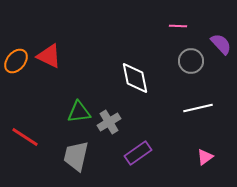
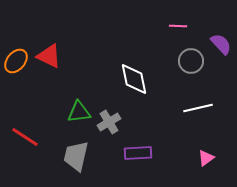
white diamond: moved 1 px left, 1 px down
purple rectangle: rotated 32 degrees clockwise
pink triangle: moved 1 px right, 1 px down
